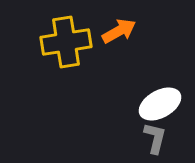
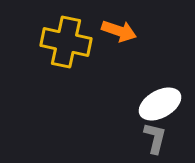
orange arrow: rotated 48 degrees clockwise
yellow cross: rotated 21 degrees clockwise
